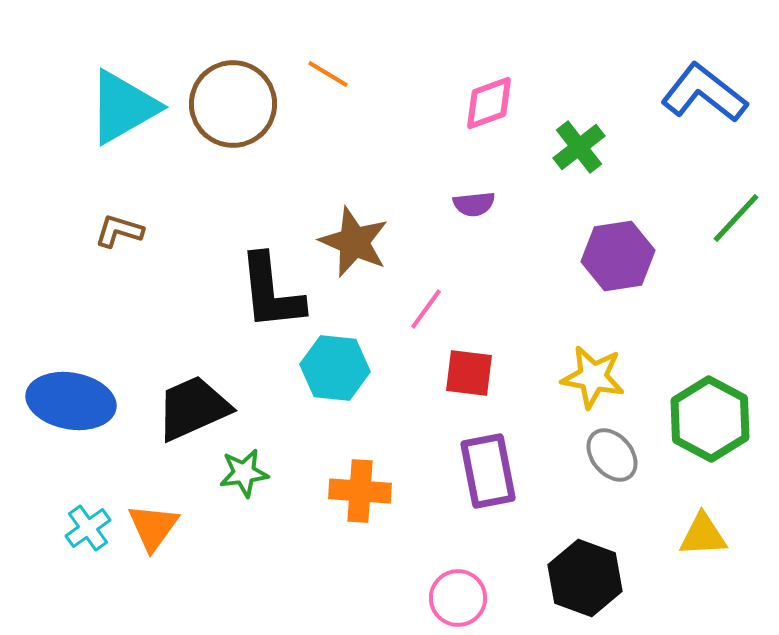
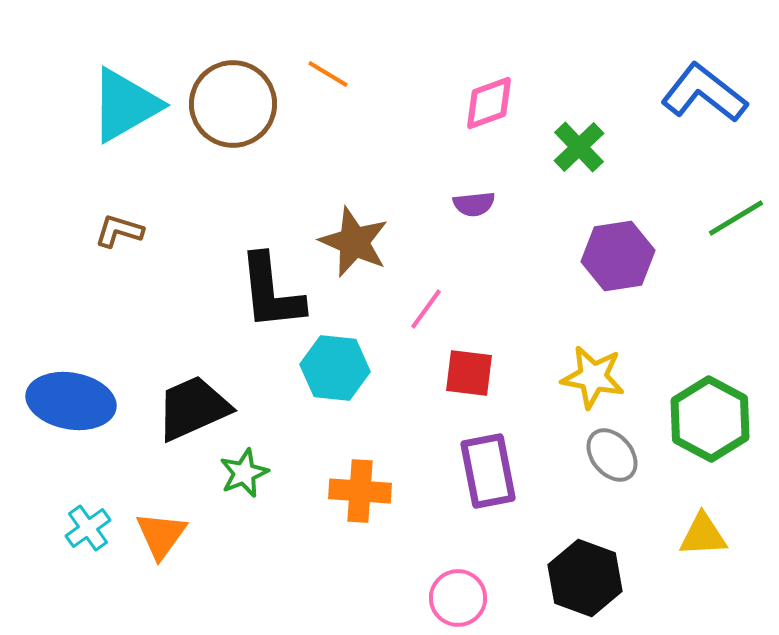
cyan triangle: moved 2 px right, 2 px up
green cross: rotated 6 degrees counterclockwise
green line: rotated 16 degrees clockwise
green star: rotated 15 degrees counterclockwise
orange triangle: moved 8 px right, 8 px down
